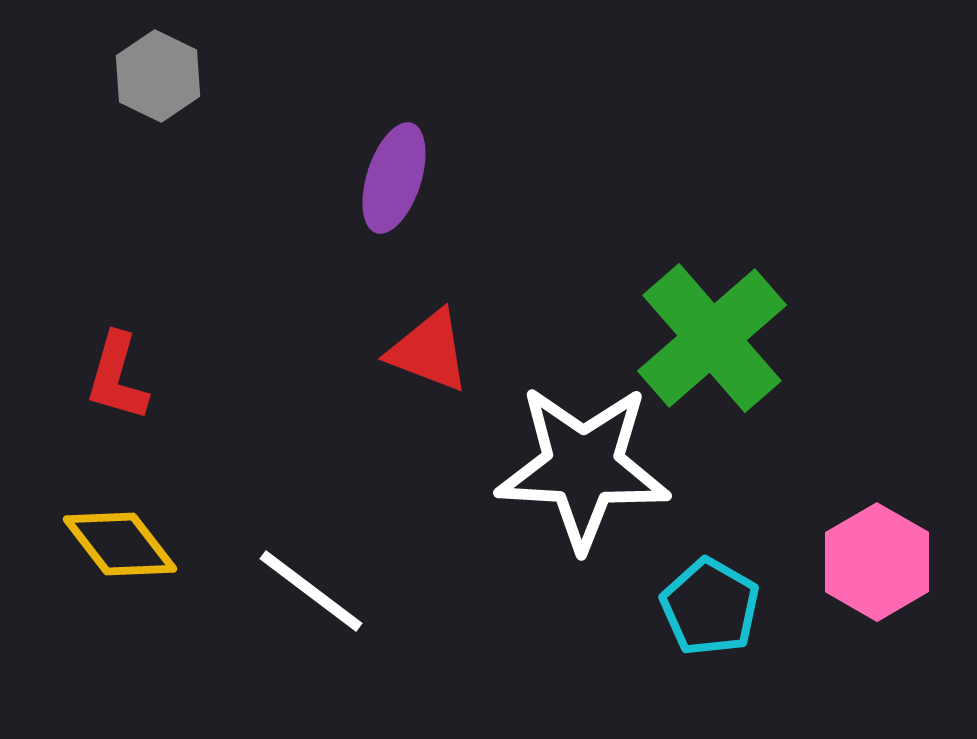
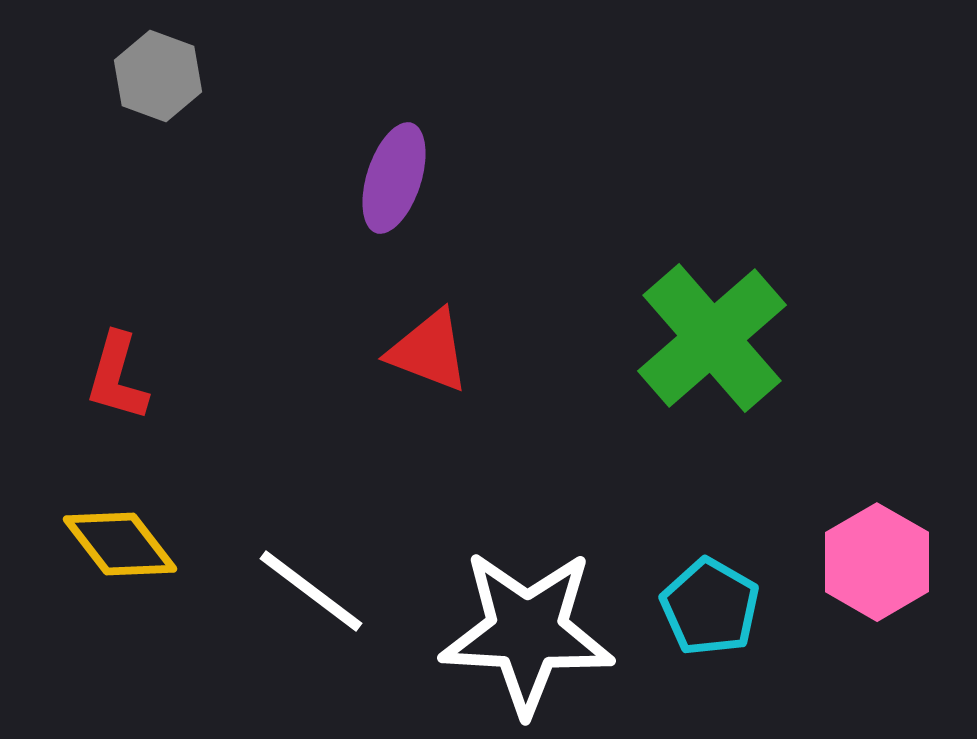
gray hexagon: rotated 6 degrees counterclockwise
white star: moved 56 px left, 165 px down
